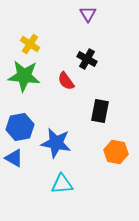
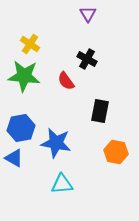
blue hexagon: moved 1 px right, 1 px down
